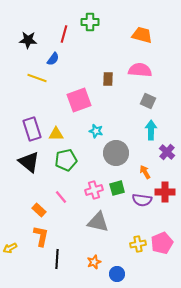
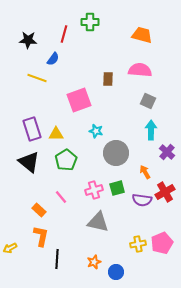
green pentagon: rotated 20 degrees counterclockwise
red cross: rotated 30 degrees counterclockwise
blue circle: moved 1 px left, 2 px up
